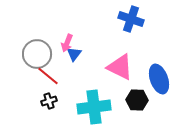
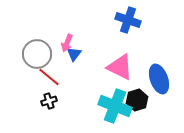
blue cross: moved 3 px left, 1 px down
red line: moved 1 px right, 1 px down
black hexagon: rotated 20 degrees counterclockwise
cyan cross: moved 21 px right, 1 px up; rotated 28 degrees clockwise
